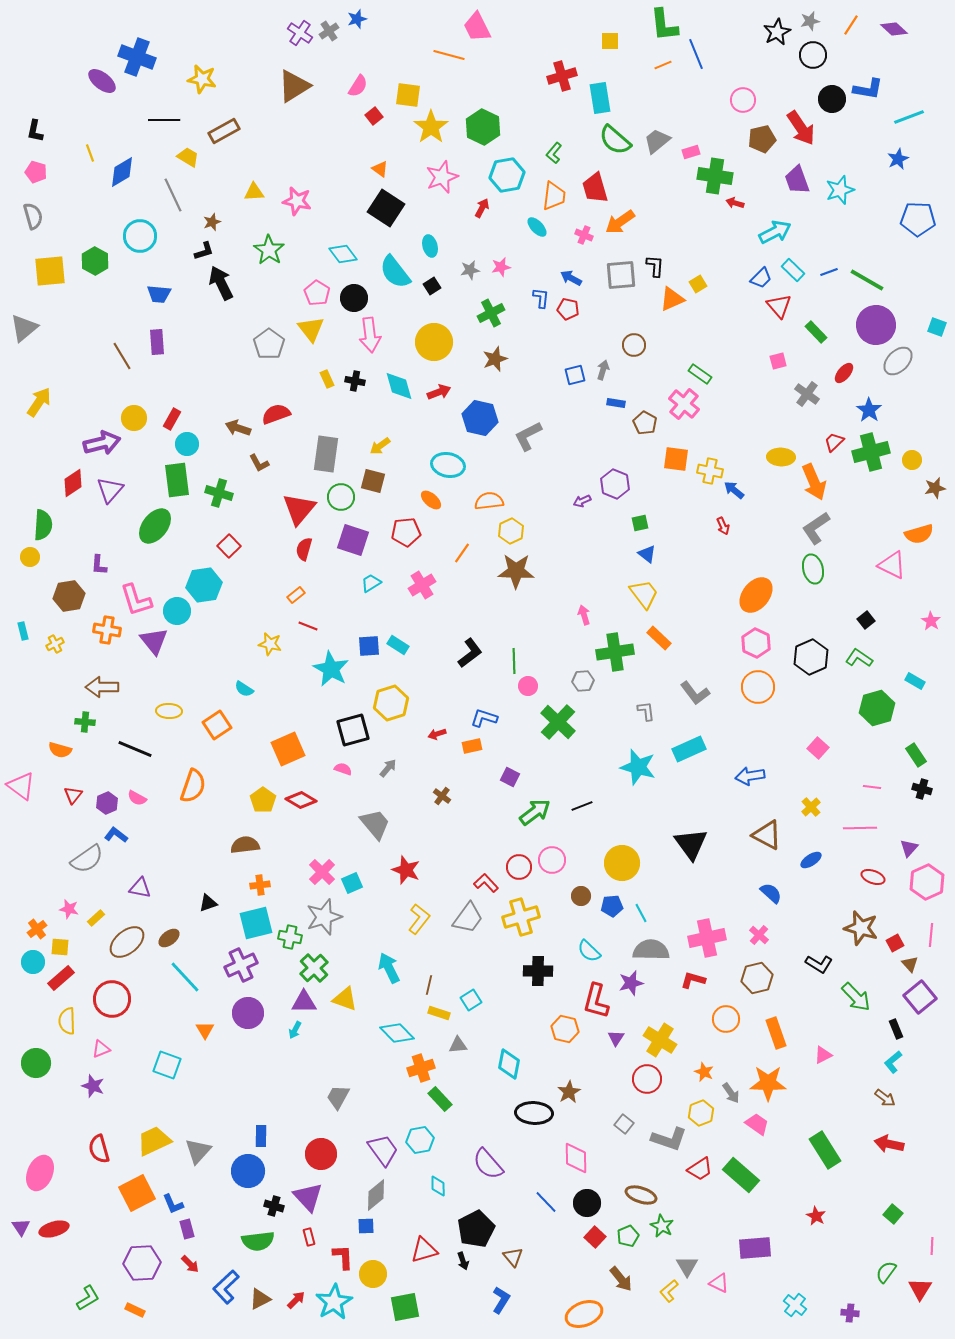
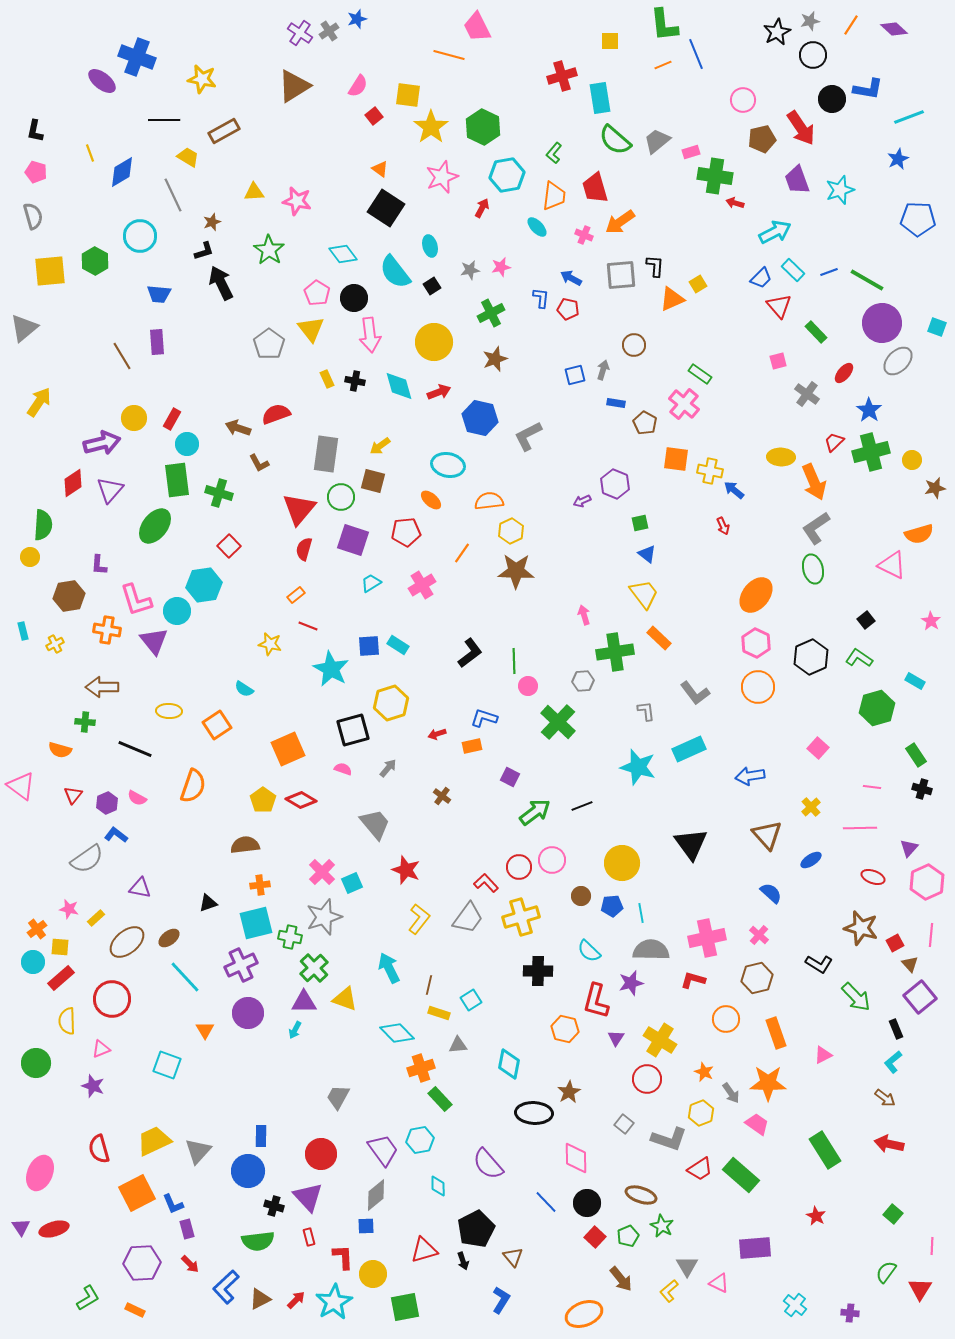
purple circle at (876, 325): moved 6 px right, 2 px up
brown triangle at (767, 835): rotated 20 degrees clockwise
cyan line at (641, 913): rotated 18 degrees clockwise
